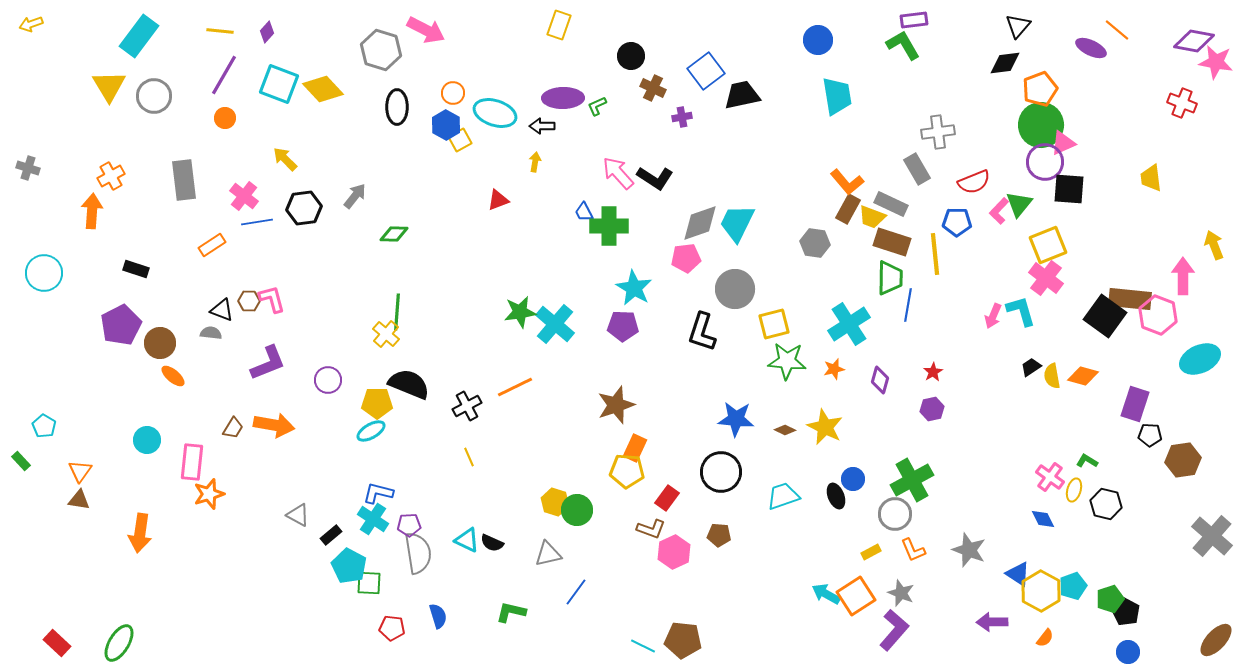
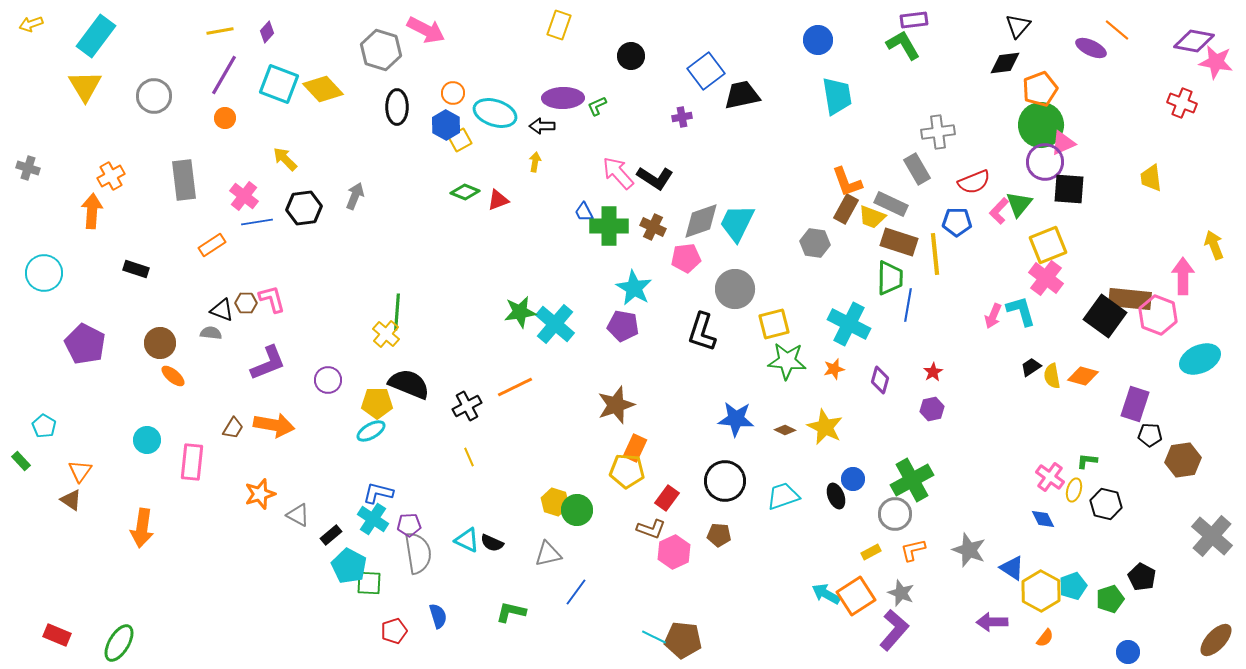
yellow line at (220, 31): rotated 16 degrees counterclockwise
cyan rectangle at (139, 36): moved 43 px left
yellow triangle at (109, 86): moved 24 px left
brown cross at (653, 88): moved 139 px down
orange L-shape at (847, 182): rotated 20 degrees clockwise
gray arrow at (355, 196): rotated 16 degrees counterclockwise
brown rectangle at (848, 209): moved 2 px left
gray diamond at (700, 223): moved 1 px right, 2 px up
green diamond at (394, 234): moved 71 px right, 42 px up; rotated 20 degrees clockwise
brown rectangle at (892, 242): moved 7 px right
brown hexagon at (249, 301): moved 3 px left, 2 px down
cyan cross at (849, 324): rotated 30 degrees counterclockwise
purple pentagon at (121, 325): moved 36 px left, 19 px down; rotated 18 degrees counterclockwise
purple pentagon at (623, 326): rotated 8 degrees clockwise
green L-shape at (1087, 461): rotated 25 degrees counterclockwise
black circle at (721, 472): moved 4 px right, 9 px down
orange star at (209, 494): moved 51 px right
brown triangle at (79, 500): moved 8 px left; rotated 25 degrees clockwise
orange arrow at (140, 533): moved 2 px right, 5 px up
orange L-shape at (913, 550): rotated 100 degrees clockwise
blue triangle at (1018, 574): moved 6 px left, 6 px up
black pentagon at (1126, 612): moved 16 px right, 35 px up
red pentagon at (392, 628): moved 2 px right, 3 px down; rotated 25 degrees counterclockwise
red rectangle at (57, 643): moved 8 px up; rotated 20 degrees counterclockwise
cyan line at (643, 646): moved 11 px right, 9 px up
